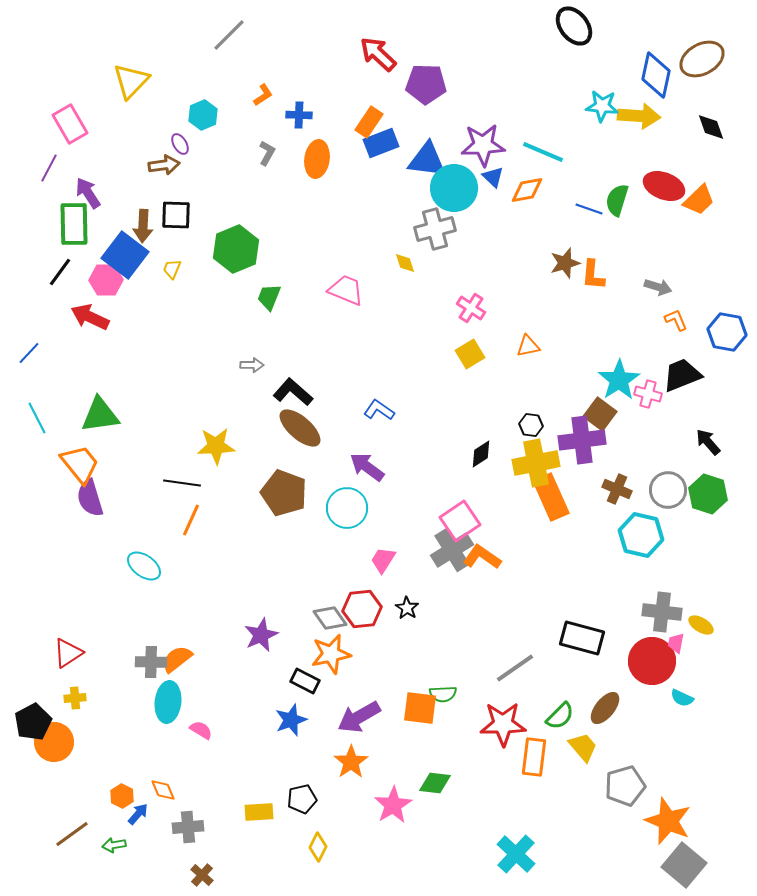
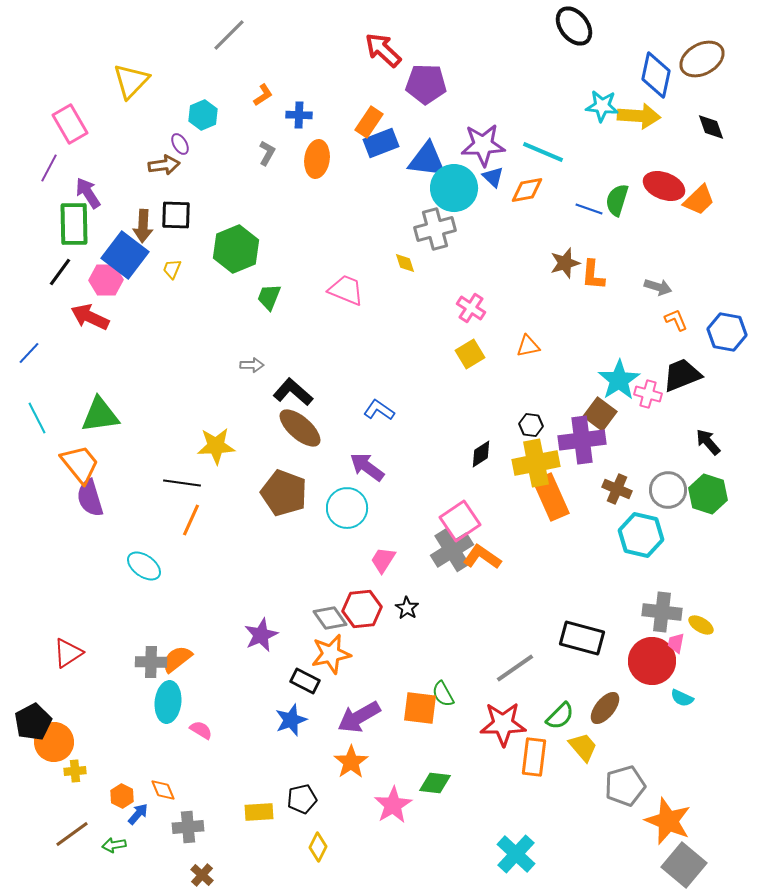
red arrow at (378, 54): moved 5 px right, 4 px up
green semicircle at (443, 694): rotated 64 degrees clockwise
yellow cross at (75, 698): moved 73 px down
